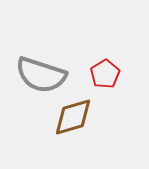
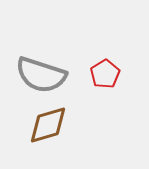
brown diamond: moved 25 px left, 8 px down
